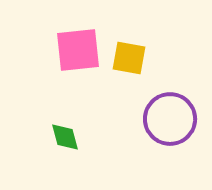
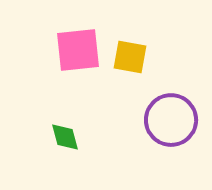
yellow square: moved 1 px right, 1 px up
purple circle: moved 1 px right, 1 px down
